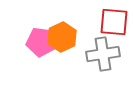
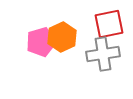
red square: moved 5 px left, 2 px down; rotated 16 degrees counterclockwise
pink pentagon: rotated 24 degrees counterclockwise
